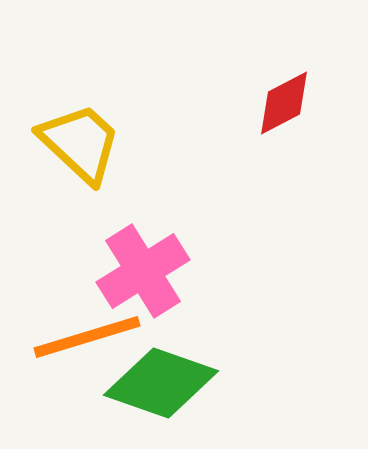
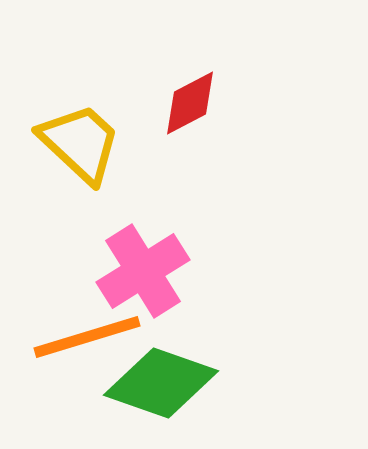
red diamond: moved 94 px left
